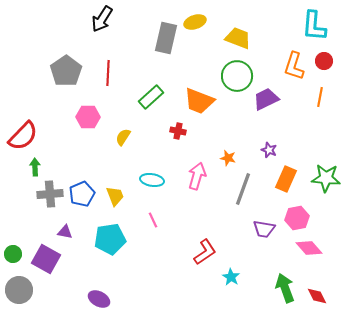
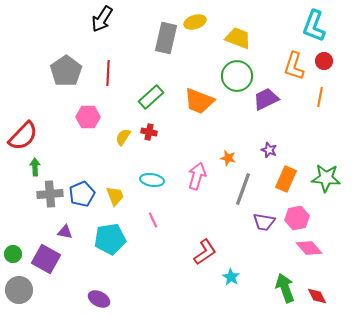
cyan L-shape at (314, 26): rotated 16 degrees clockwise
red cross at (178, 131): moved 29 px left, 1 px down
purple trapezoid at (264, 229): moved 7 px up
